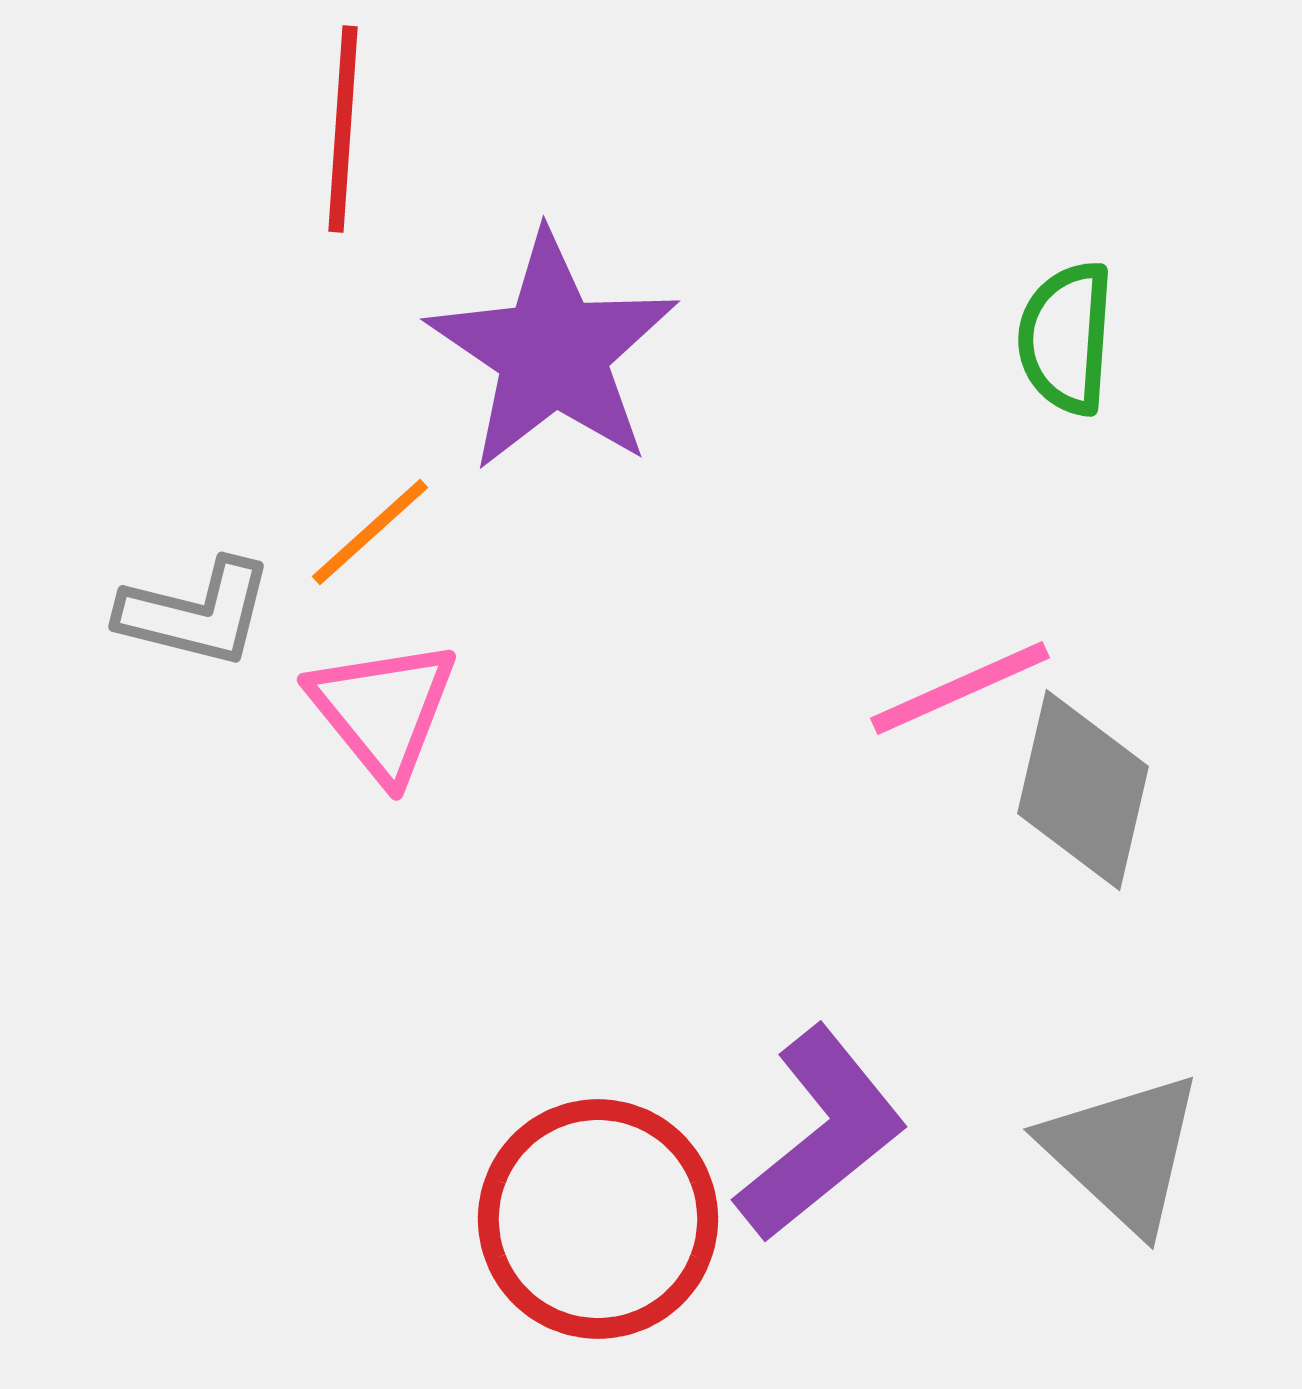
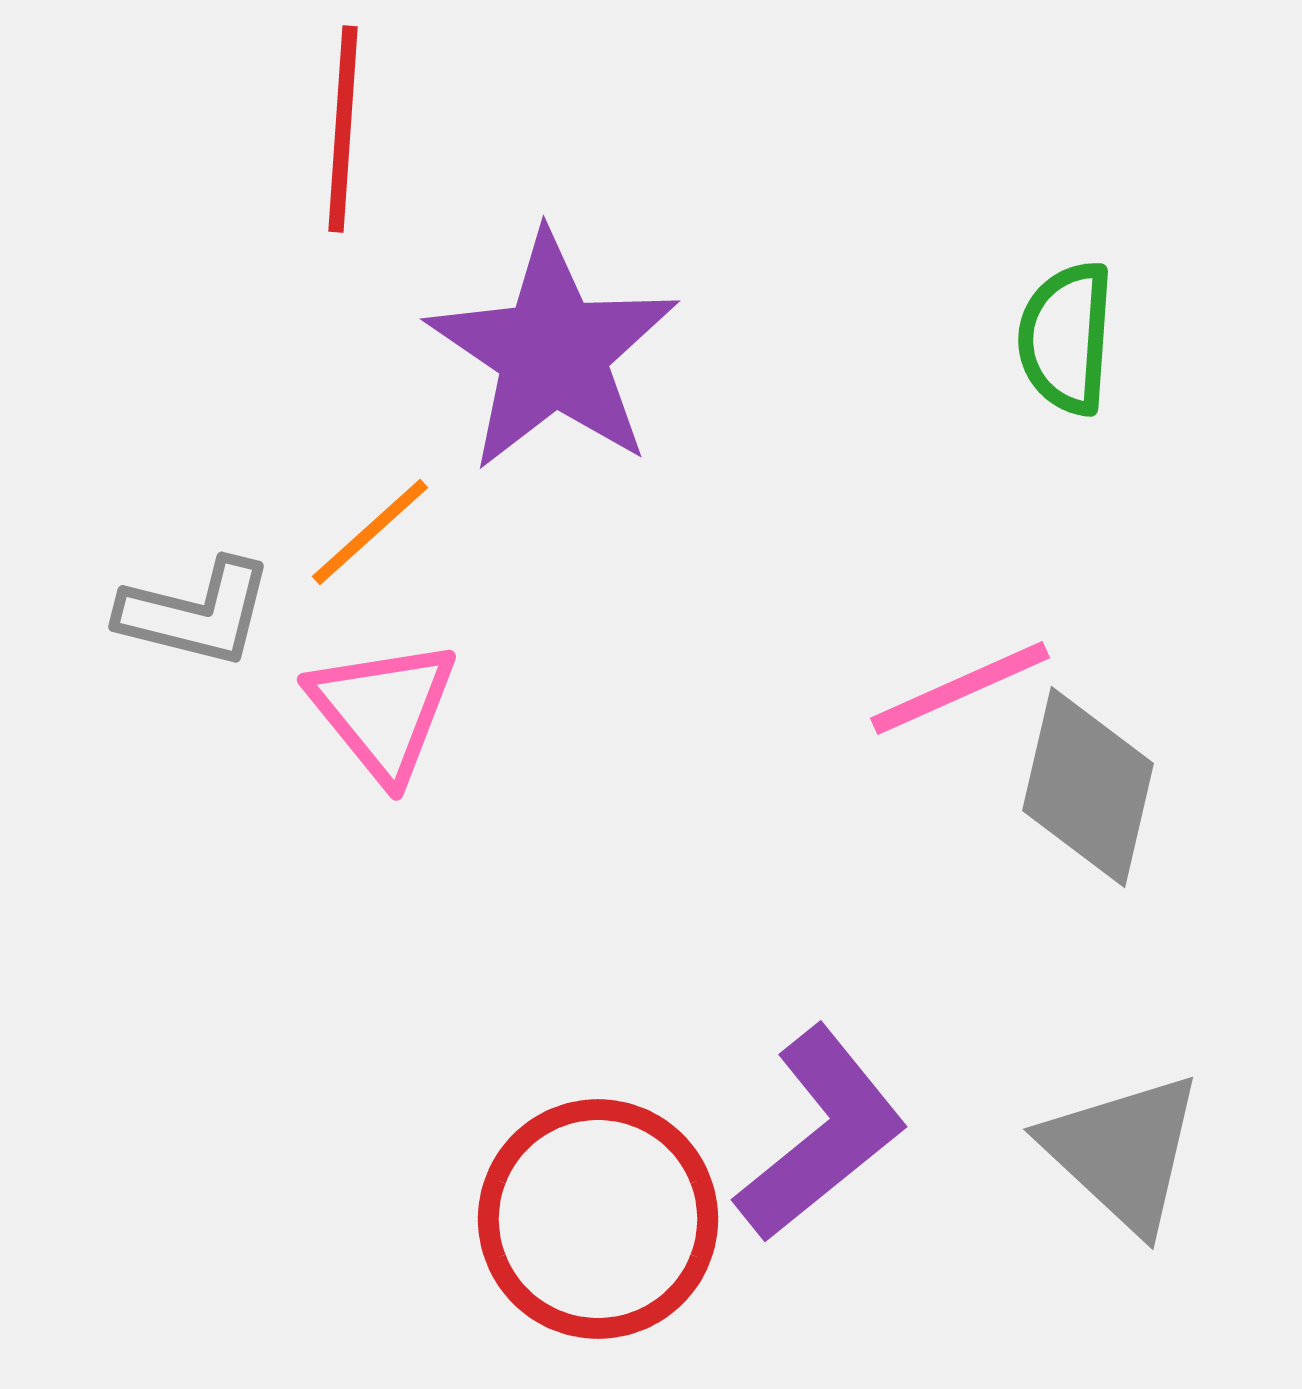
gray diamond: moved 5 px right, 3 px up
